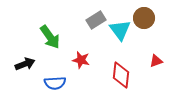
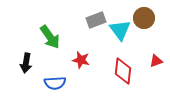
gray rectangle: rotated 12 degrees clockwise
black arrow: moved 1 px right, 1 px up; rotated 120 degrees clockwise
red diamond: moved 2 px right, 4 px up
